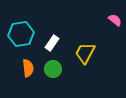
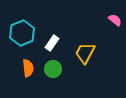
cyan hexagon: moved 1 px right, 1 px up; rotated 15 degrees counterclockwise
